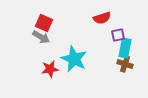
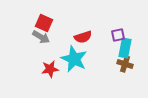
red semicircle: moved 19 px left, 19 px down
